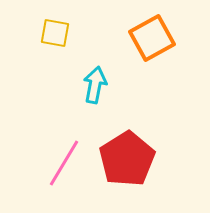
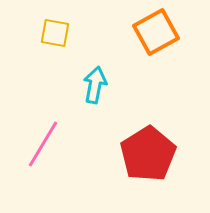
orange square: moved 4 px right, 6 px up
red pentagon: moved 21 px right, 5 px up
pink line: moved 21 px left, 19 px up
